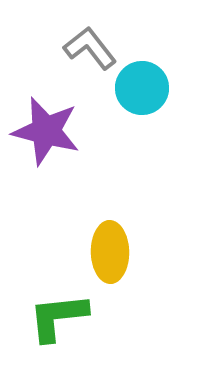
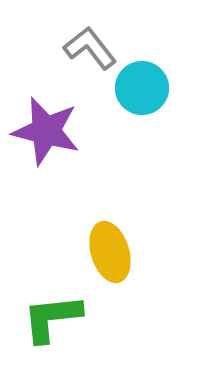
yellow ellipse: rotated 16 degrees counterclockwise
green L-shape: moved 6 px left, 1 px down
